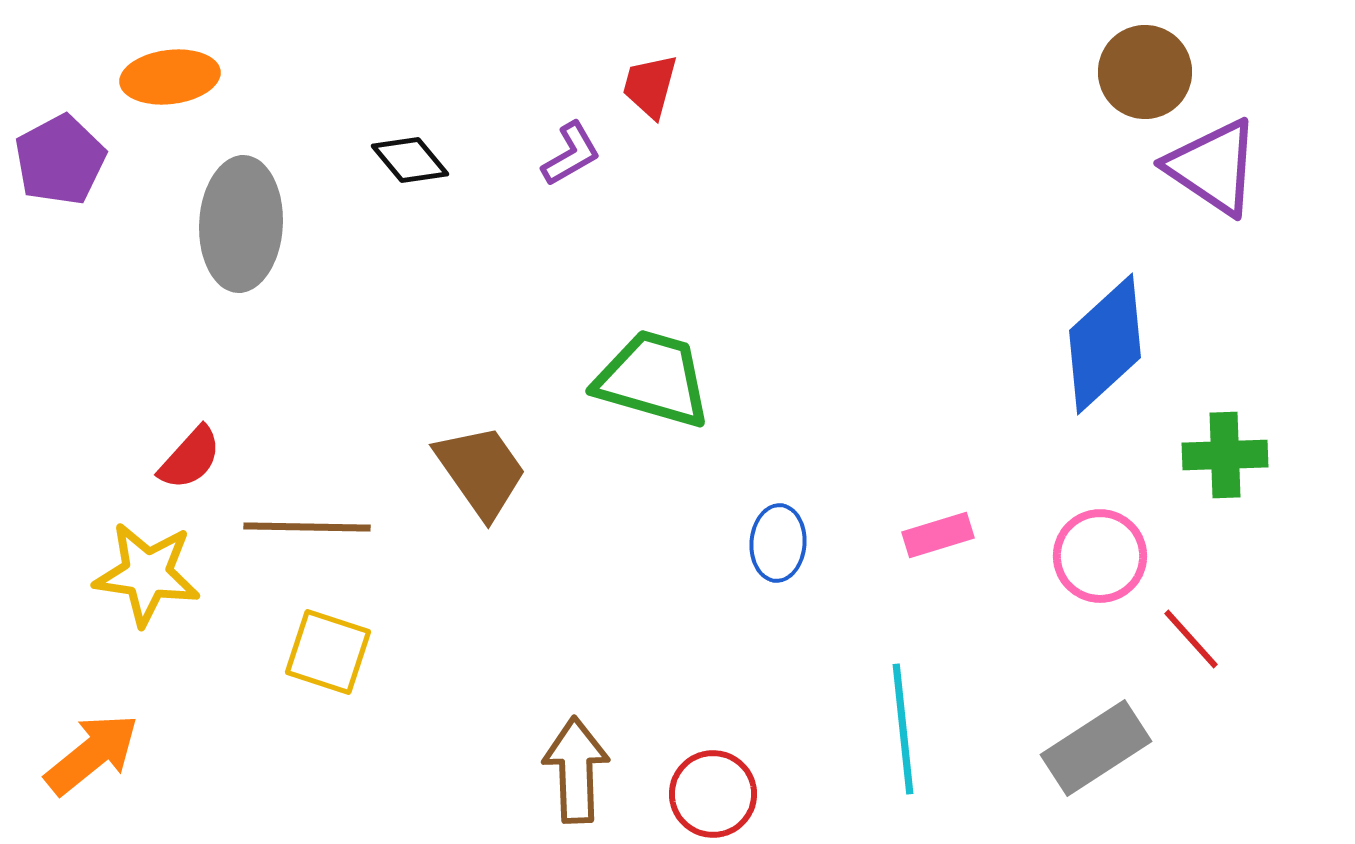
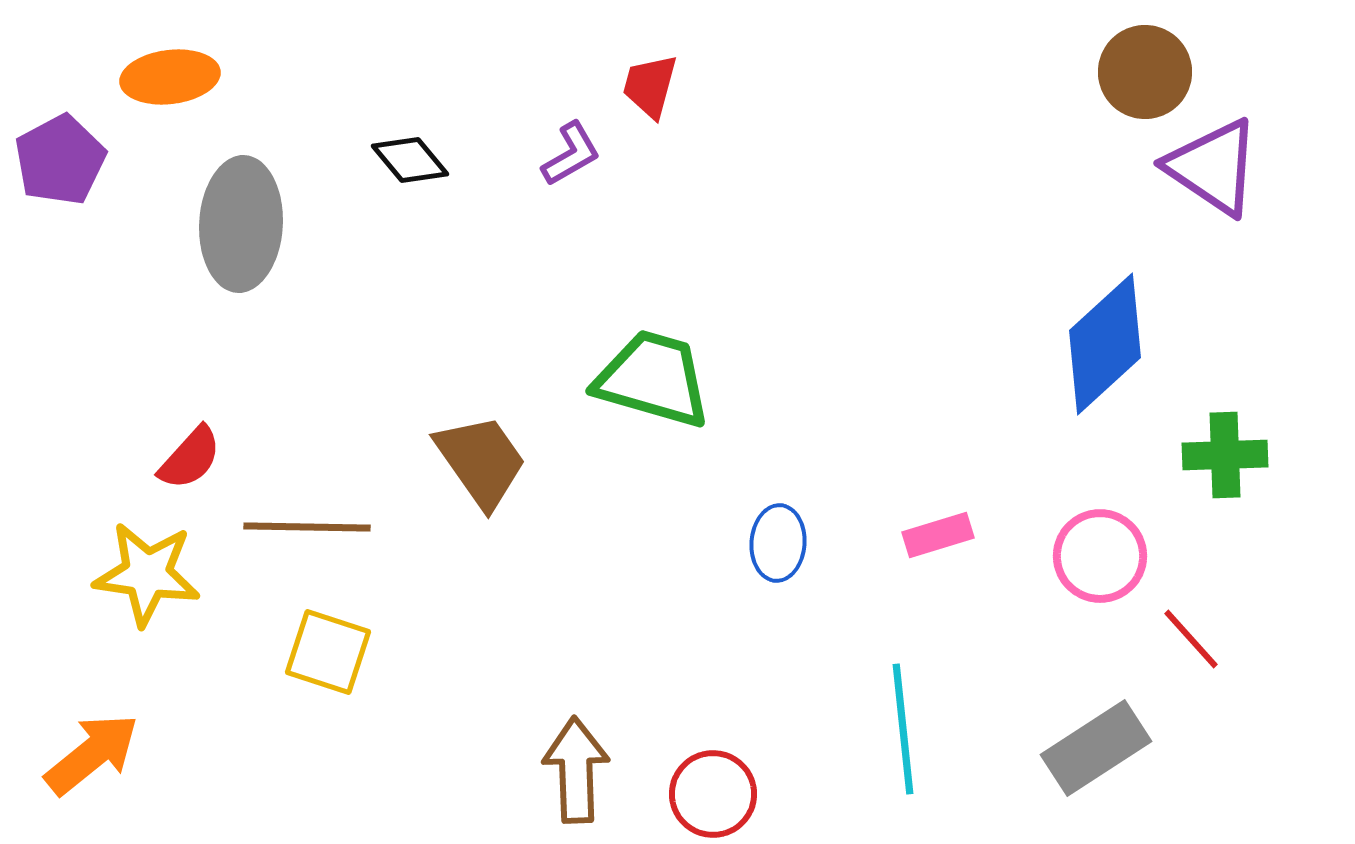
brown trapezoid: moved 10 px up
